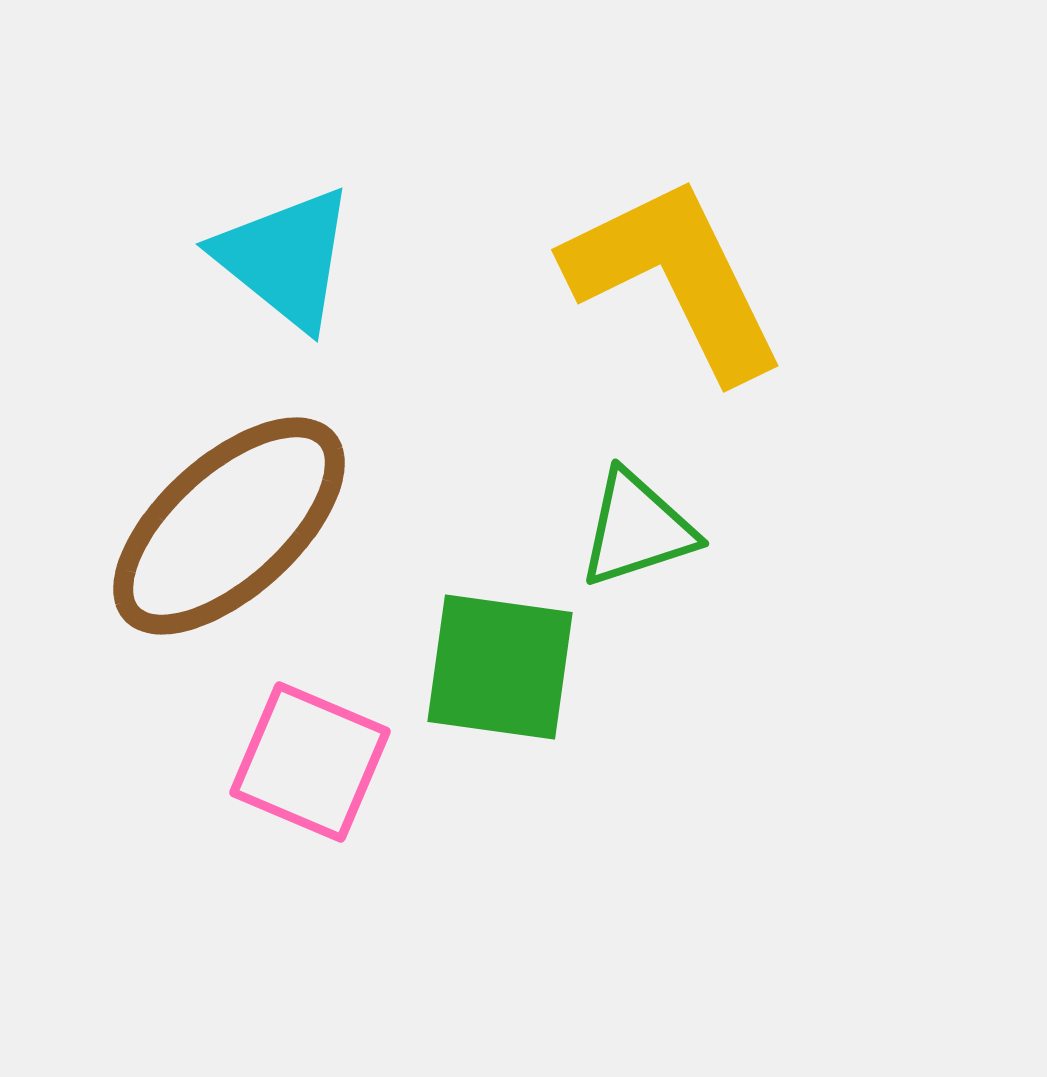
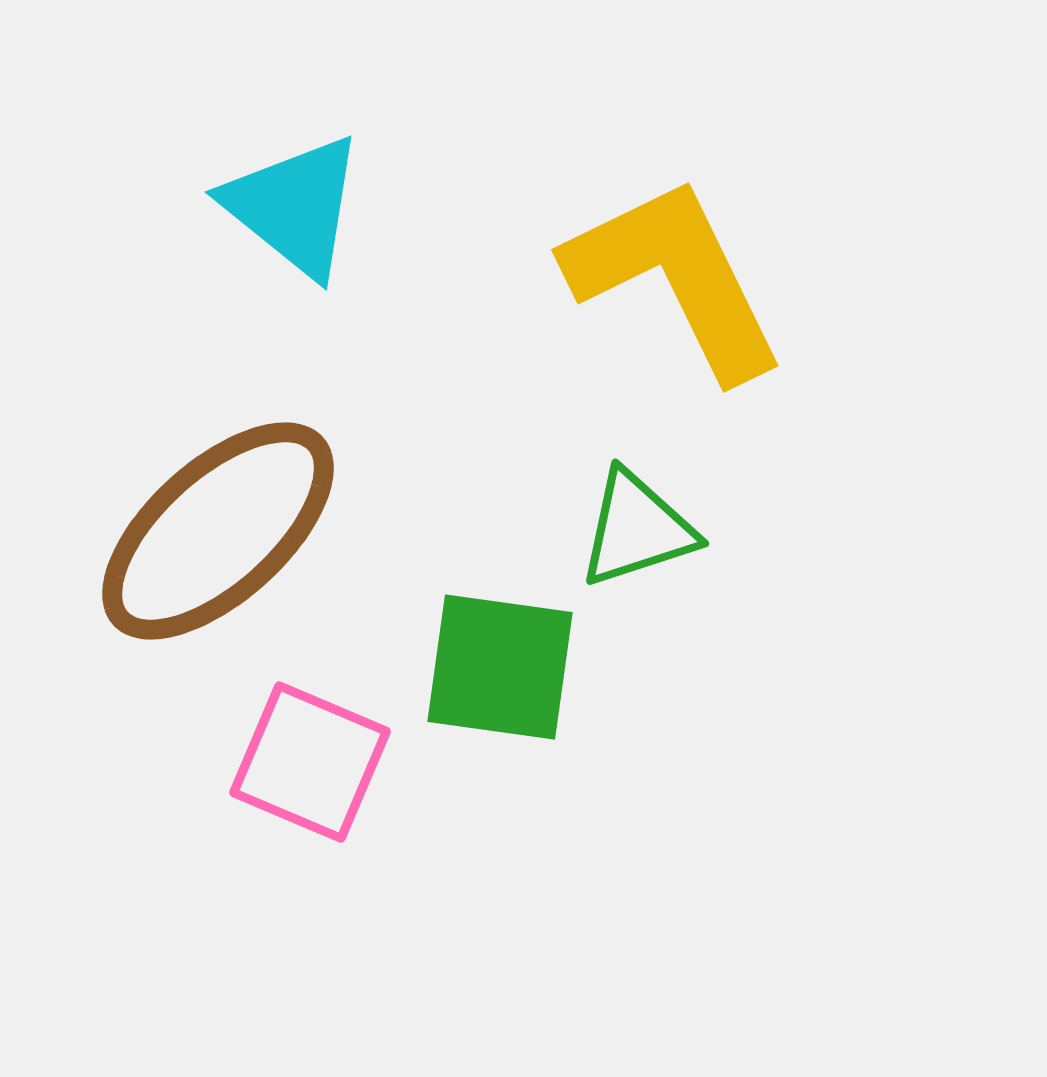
cyan triangle: moved 9 px right, 52 px up
brown ellipse: moved 11 px left, 5 px down
